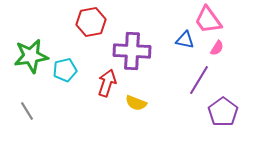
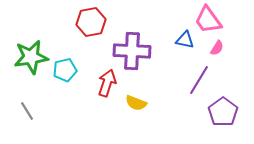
green star: moved 1 px down
